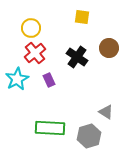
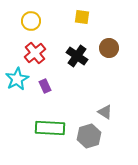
yellow circle: moved 7 px up
black cross: moved 1 px up
purple rectangle: moved 4 px left, 6 px down
gray triangle: moved 1 px left
